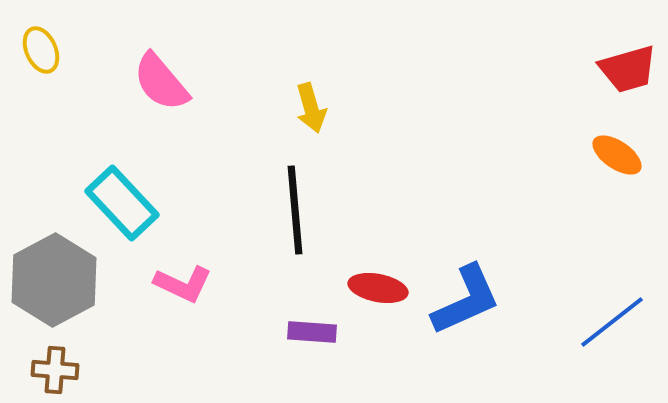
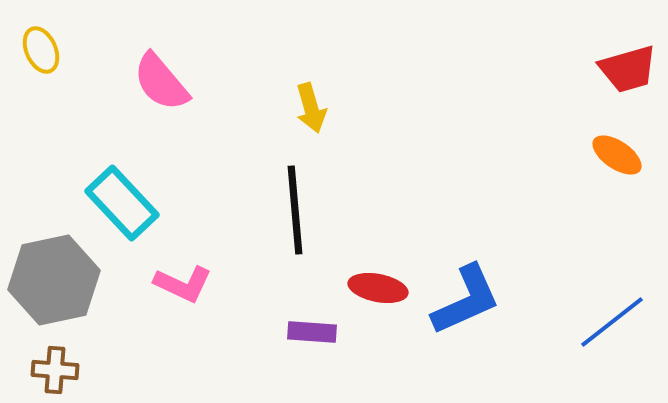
gray hexagon: rotated 16 degrees clockwise
